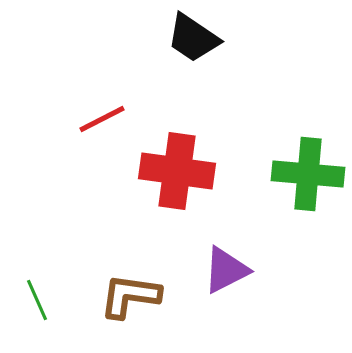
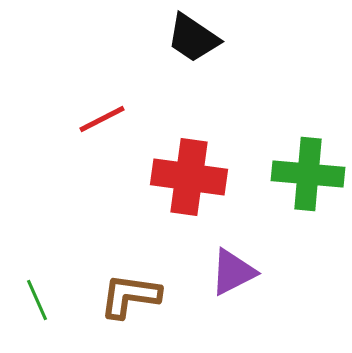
red cross: moved 12 px right, 6 px down
purple triangle: moved 7 px right, 2 px down
